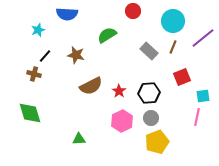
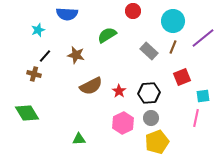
green diamond: moved 3 px left; rotated 15 degrees counterclockwise
pink line: moved 1 px left, 1 px down
pink hexagon: moved 1 px right, 2 px down
